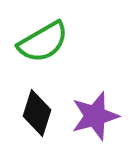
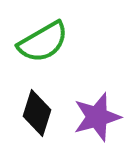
purple star: moved 2 px right, 1 px down
